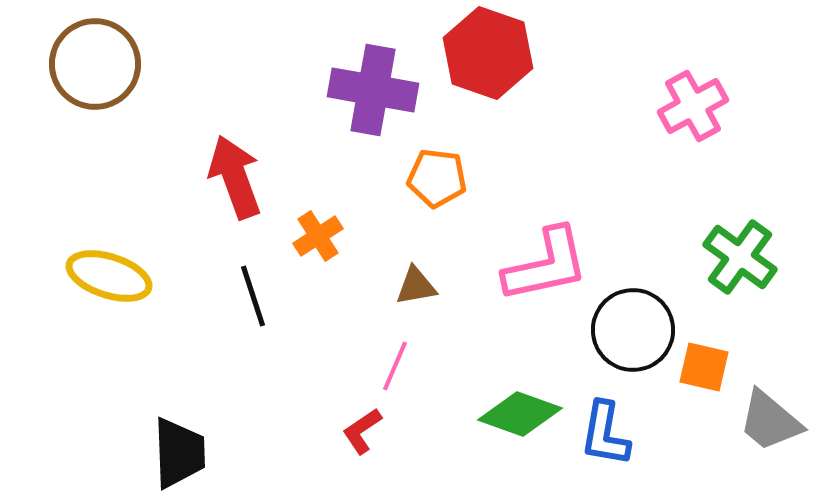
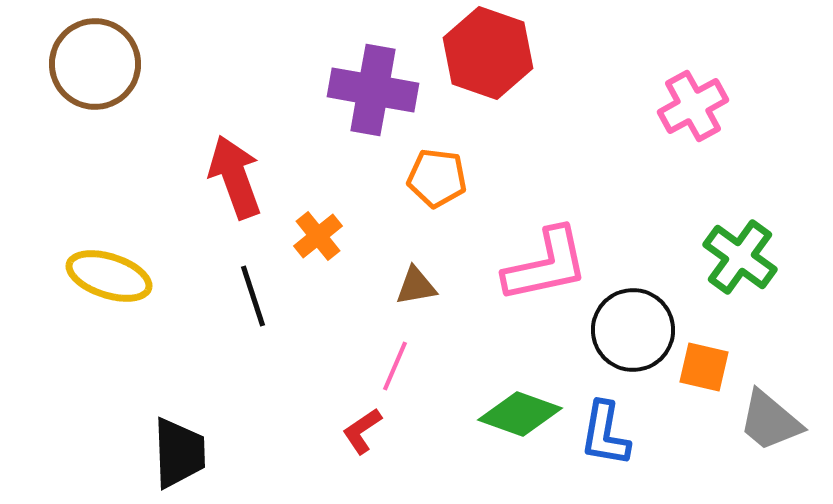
orange cross: rotated 6 degrees counterclockwise
